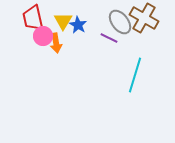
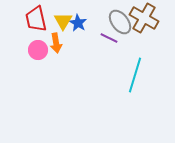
red trapezoid: moved 3 px right, 1 px down
blue star: moved 2 px up
pink circle: moved 5 px left, 14 px down
